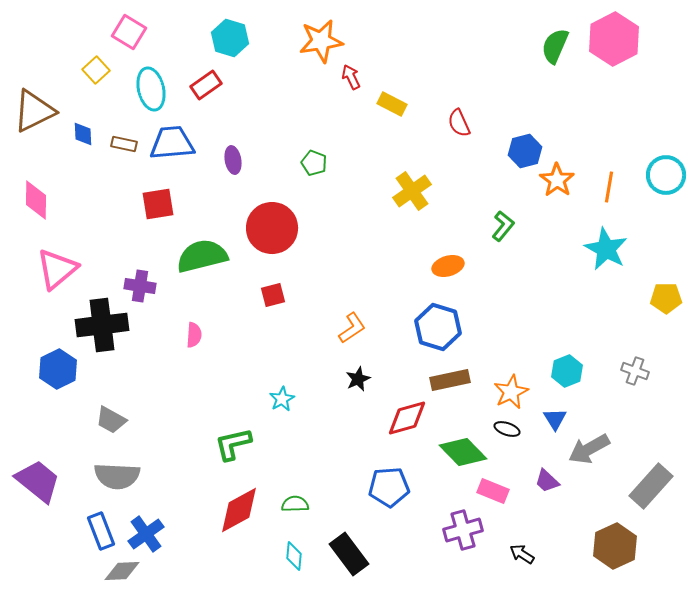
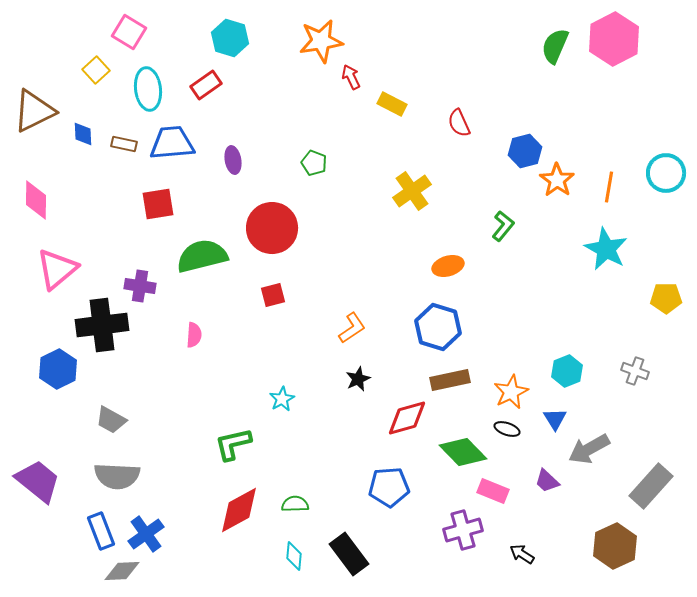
cyan ellipse at (151, 89): moved 3 px left; rotated 6 degrees clockwise
cyan circle at (666, 175): moved 2 px up
